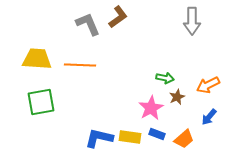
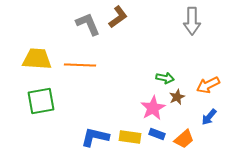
green square: moved 1 px up
pink star: moved 2 px right
blue L-shape: moved 4 px left, 1 px up
